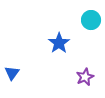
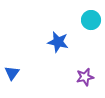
blue star: moved 1 px left, 1 px up; rotated 25 degrees counterclockwise
purple star: rotated 12 degrees clockwise
